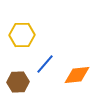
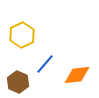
yellow hexagon: rotated 25 degrees counterclockwise
brown hexagon: rotated 25 degrees clockwise
